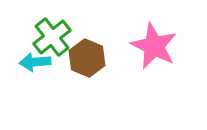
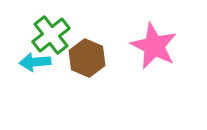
green cross: moved 1 px left, 2 px up
